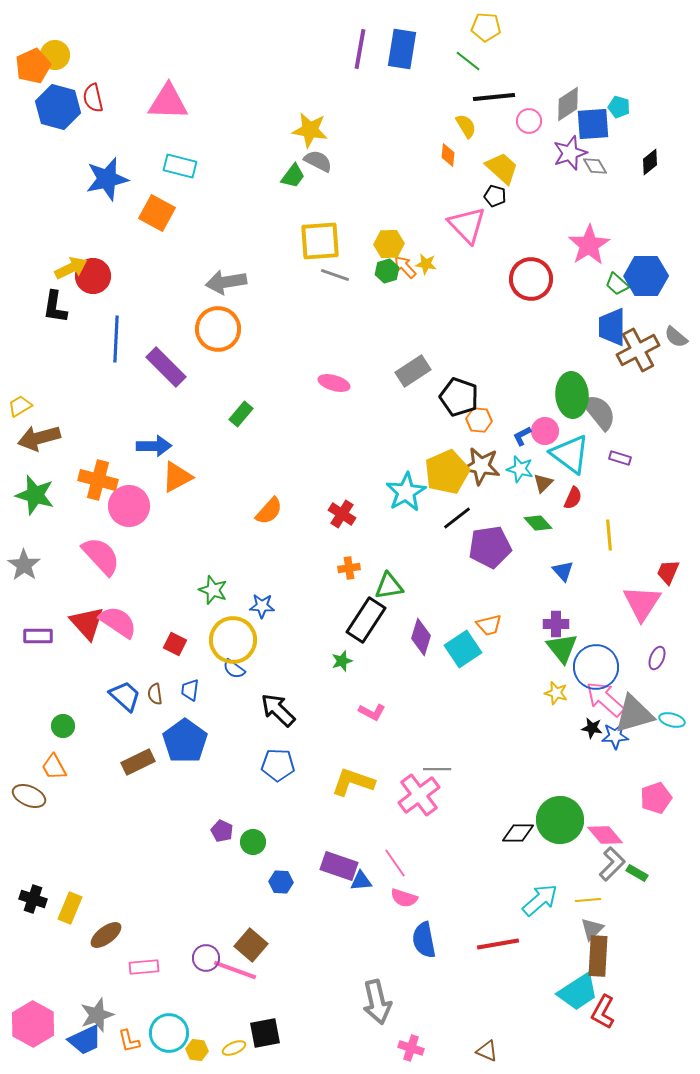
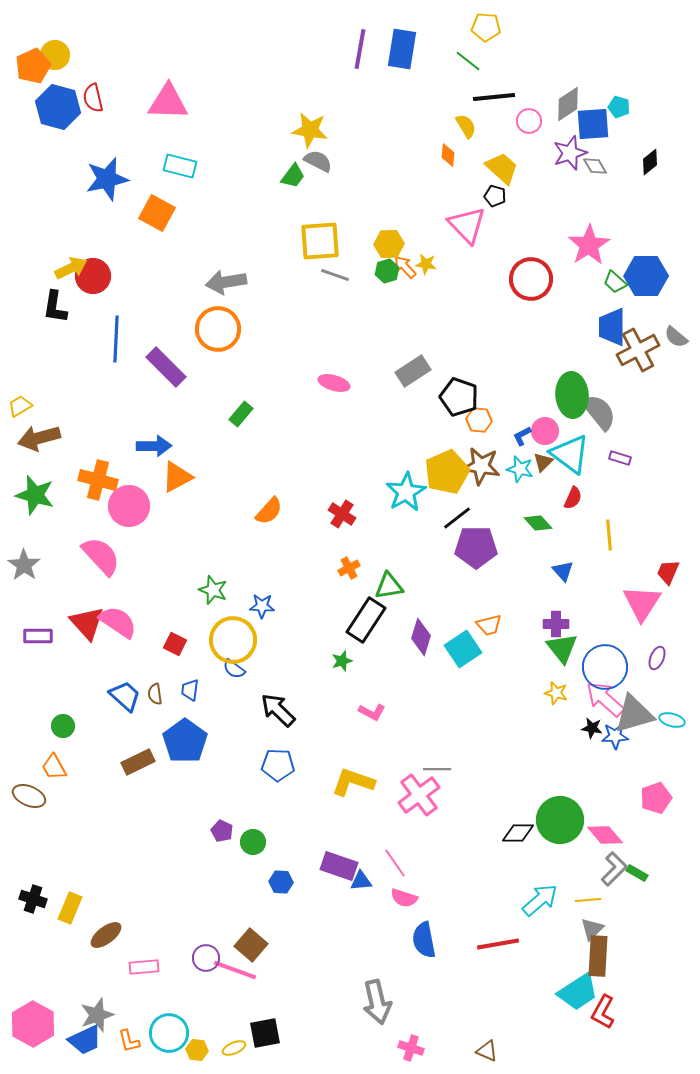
green trapezoid at (617, 284): moved 2 px left, 2 px up
brown triangle at (543, 483): moved 21 px up
purple pentagon at (490, 547): moved 14 px left; rotated 9 degrees clockwise
orange cross at (349, 568): rotated 20 degrees counterclockwise
blue circle at (596, 667): moved 9 px right
gray L-shape at (612, 864): moved 2 px right, 5 px down
